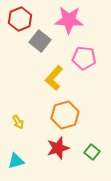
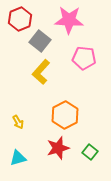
yellow L-shape: moved 13 px left, 6 px up
orange hexagon: rotated 12 degrees counterclockwise
green square: moved 2 px left
cyan triangle: moved 2 px right, 3 px up
